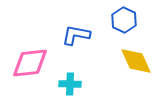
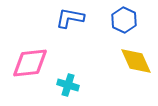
blue L-shape: moved 6 px left, 17 px up
cyan cross: moved 2 px left, 1 px down; rotated 15 degrees clockwise
